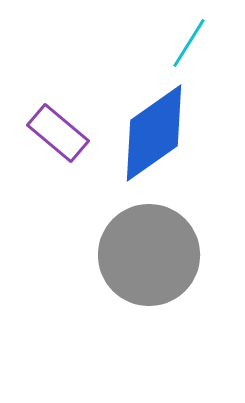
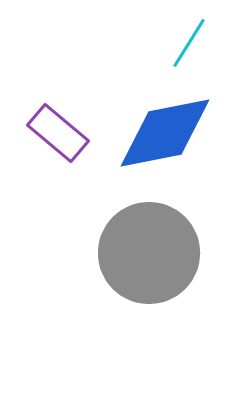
blue diamond: moved 11 px right; rotated 24 degrees clockwise
gray circle: moved 2 px up
